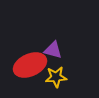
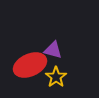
yellow star: rotated 30 degrees counterclockwise
